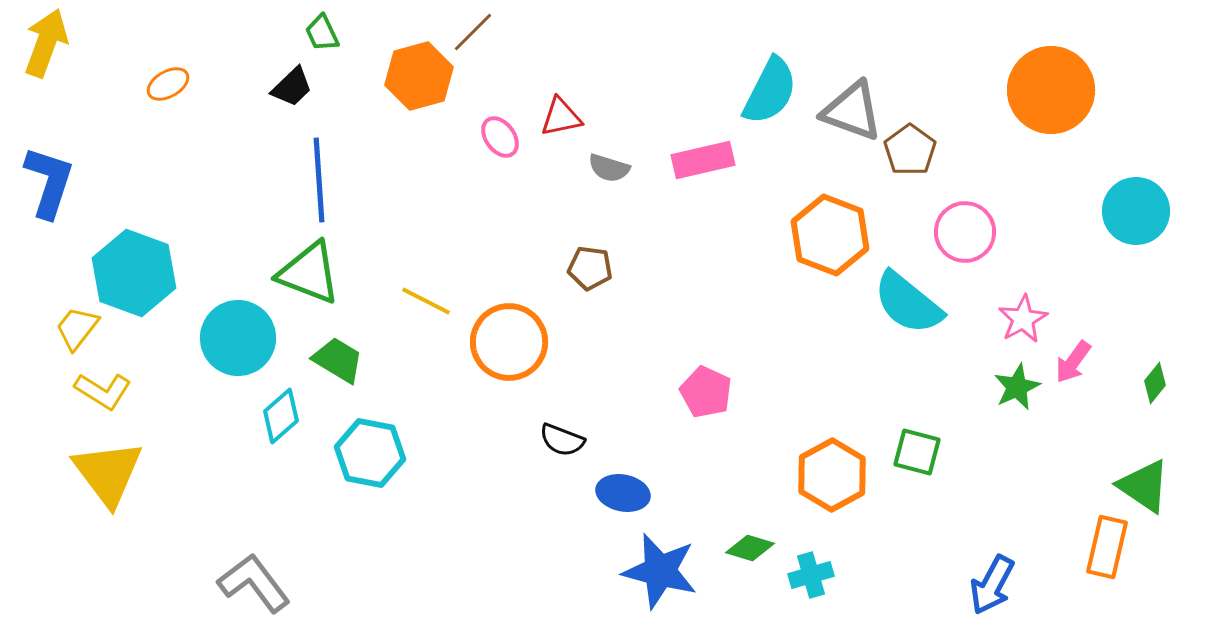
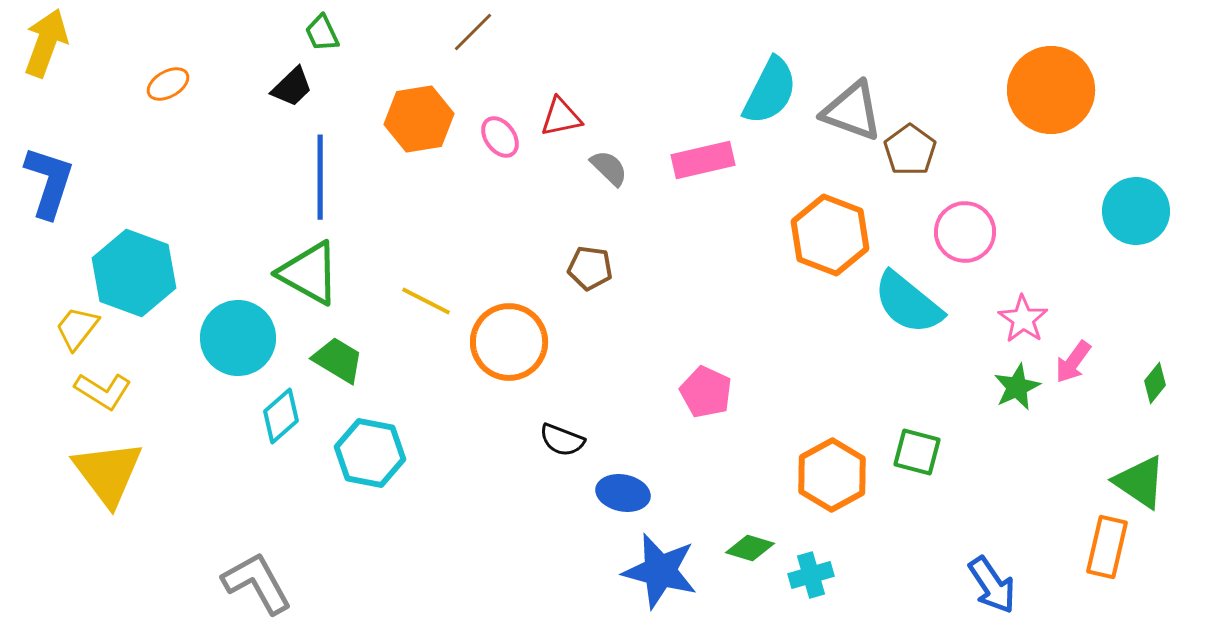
orange hexagon at (419, 76): moved 43 px down; rotated 6 degrees clockwise
gray semicircle at (609, 168): rotated 153 degrees counterclockwise
blue line at (319, 180): moved 1 px right, 3 px up; rotated 4 degrees clockwise
green triangle at (309, 273): rotated 8 degrees clockwise
pink star at (1023, 319): rotated 9 degrees counterclockwise
green triangle at (1144, 486): moved 4 px left, 4 px up
gray L-shape at (254, 583): moved 3 px right; rotated 8 degrees clockwise
blue arrow at (992, 585): rotated 62 degrees counterclockwise
